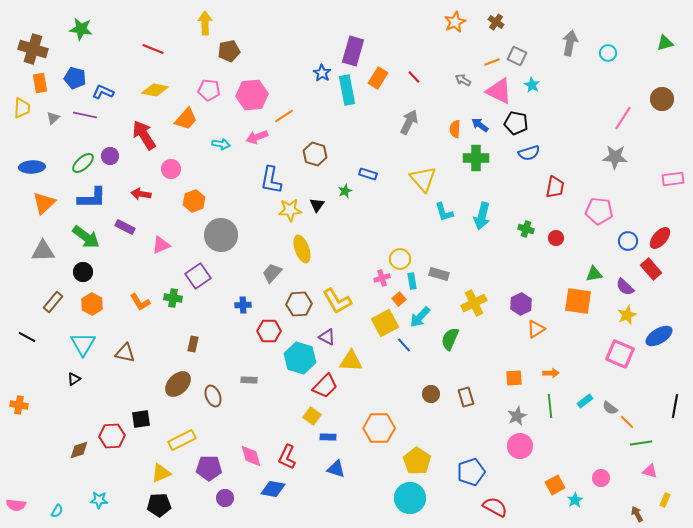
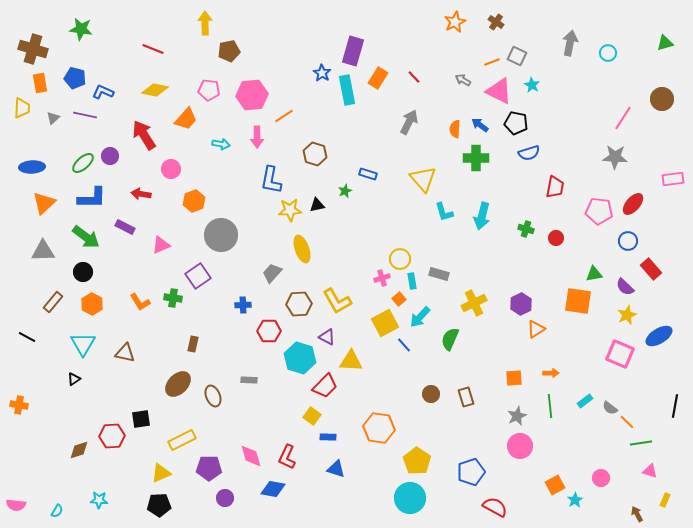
pink arrow at (257, 137): rotated 70 degrees counterclockwise
black triangle at (317, 205): rotated 42 degrees clockwise
red ellipse at (660, 238): moved 27 px left, 34 px up
orange hexagon at (379, 428): rotated 8 degrees clockwise
